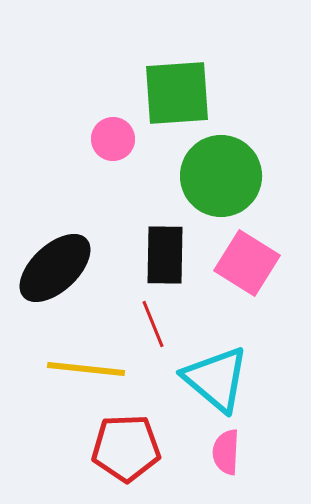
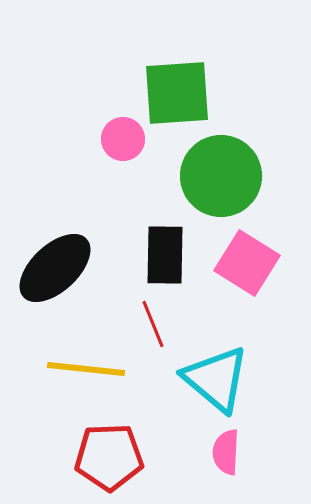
pink circle: moved 10 px right
red pentagon: moved 17 px left, 9 px down
